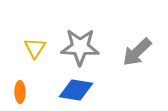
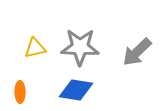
yellow triangle: rotated 45 degrees clockwise
